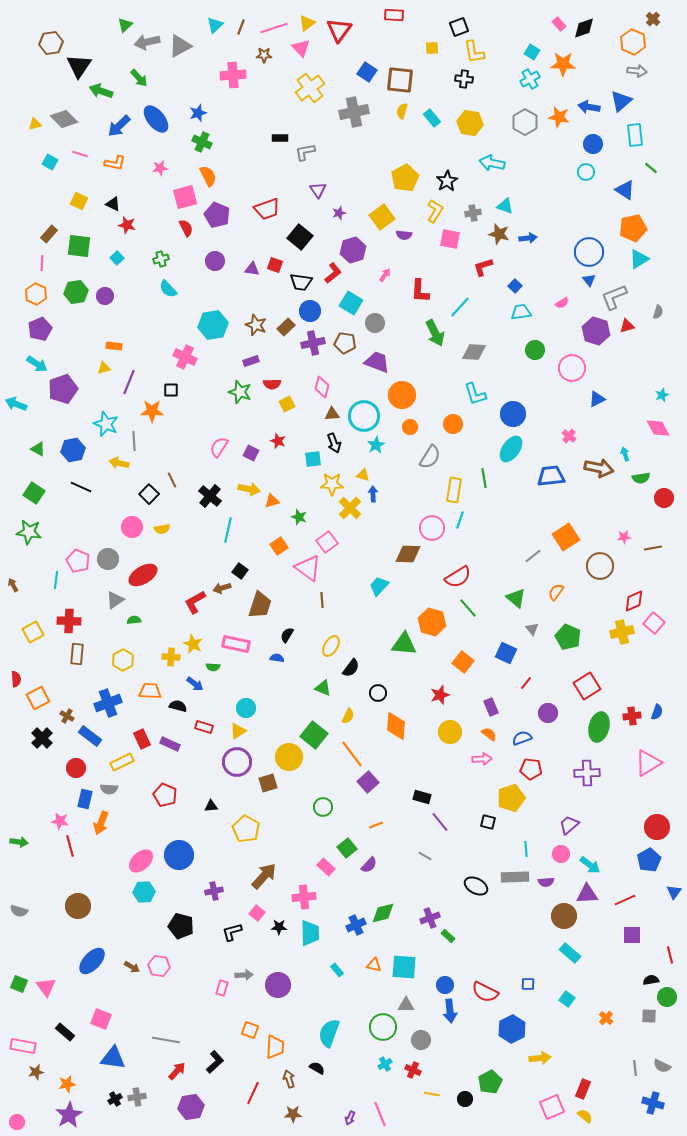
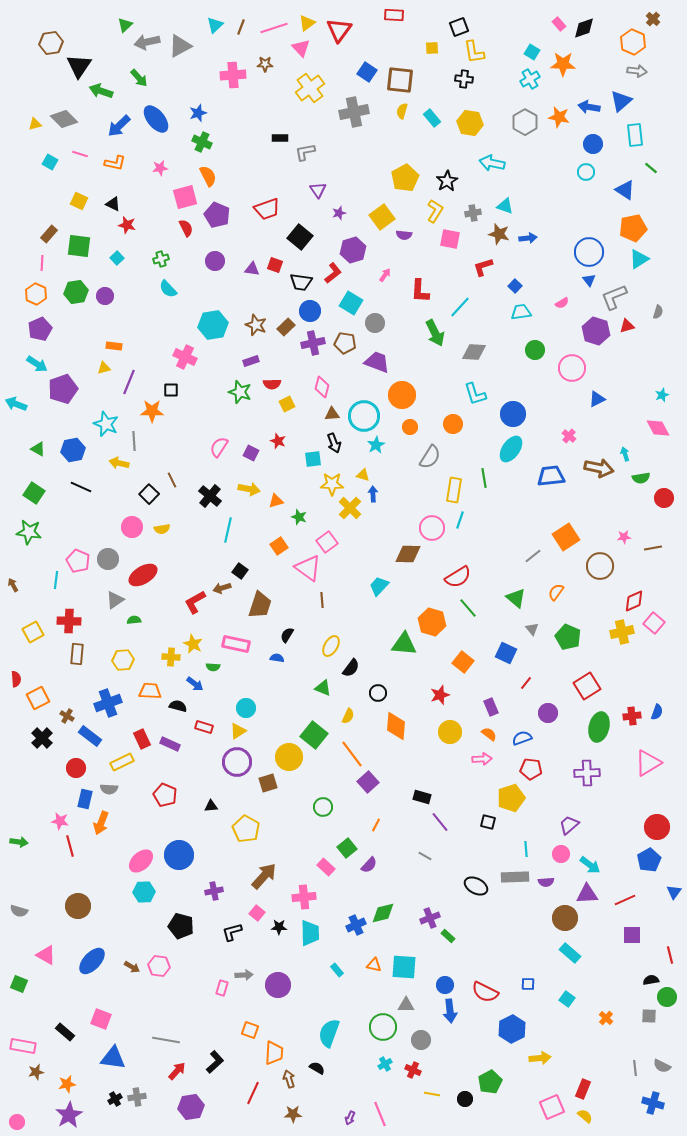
brown star at (264, 55): moved 1 px right, 9 px down
orange triangle at (272, 501): moved 4 px right
yellow hexagon at (123, 660): rotated 25 degrees clockwise
orange line at (376, 825): rotated 40 degrees counterclockwise
brown circle at (564, 916): moved 1 px right, 2 px down
pink triangle at (46, 987): moved 32 px up; rotated 25 degrees counterclockwise
orange trapezoid at (275, 1047): moved 1 px left, 6 px down
